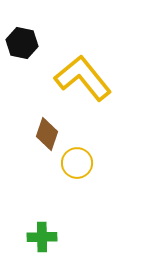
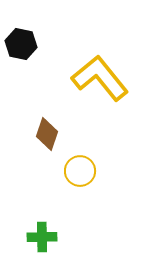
black hexagon: moved 1 px left, 1 px down
yellow L-shape: moved 17 px right
yellow circle: moved 3 px right, 8 px down
